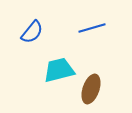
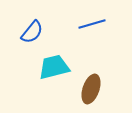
blue line: moved 4 px up
cyan trapezoid: moved 5 px left, 3 px up
